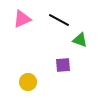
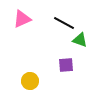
black line: moved 5 px right, 3 px down
purple square: moved 3 px right
yellow circle: moved 2 px right, 1 px up
